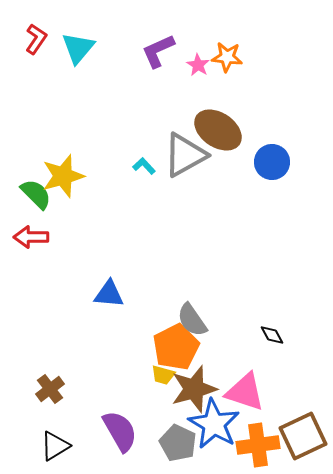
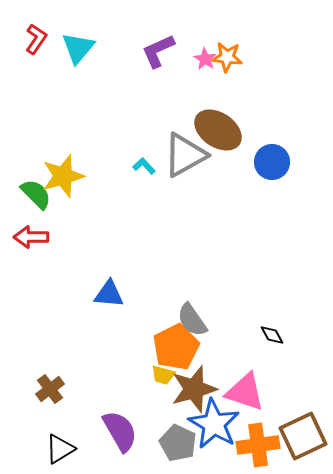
pink star: moved 7 px right, 6 px up
black triangle: moved 5 px right, 3 px down
